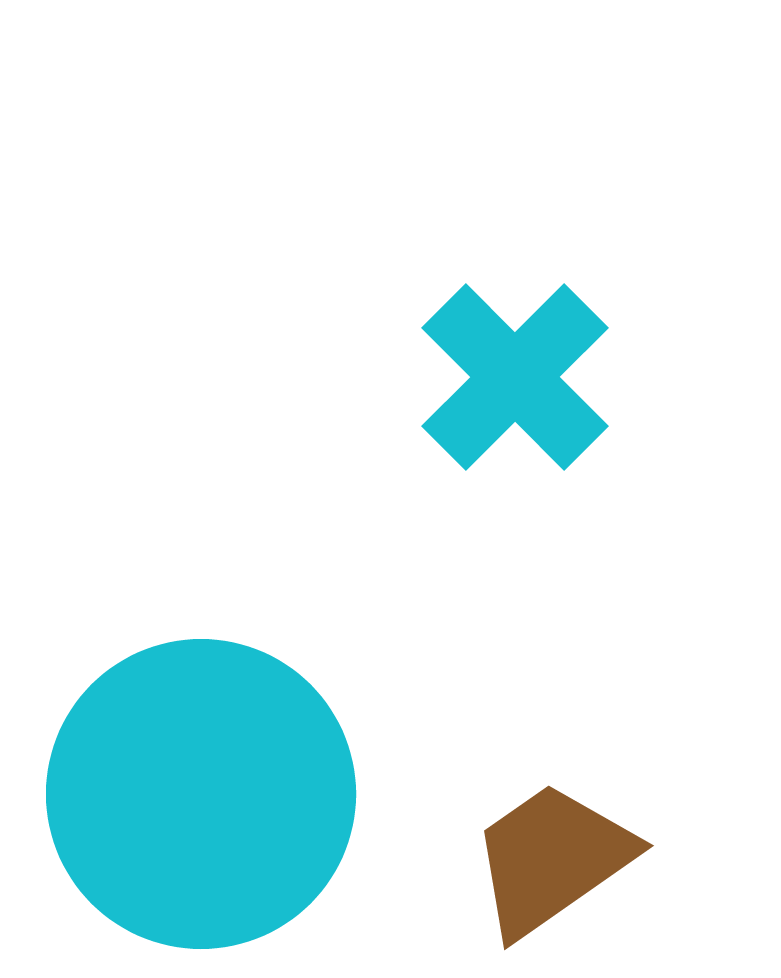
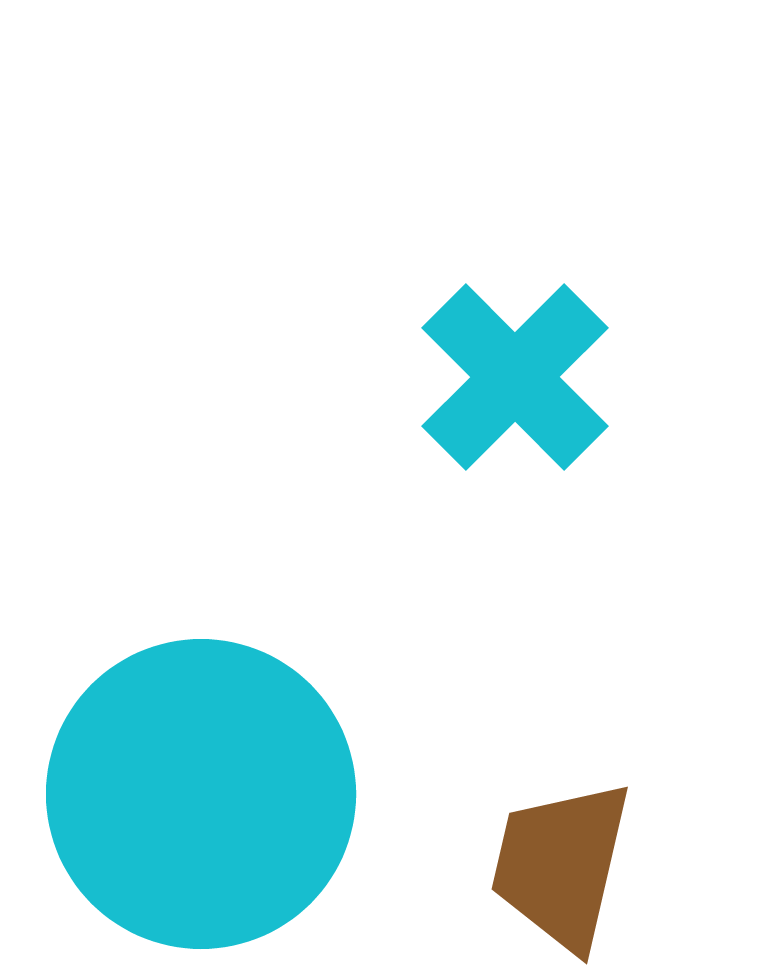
brown trapezoid: moved 9 px right, 6 px down; rotated 42 degrees counterclockwise
